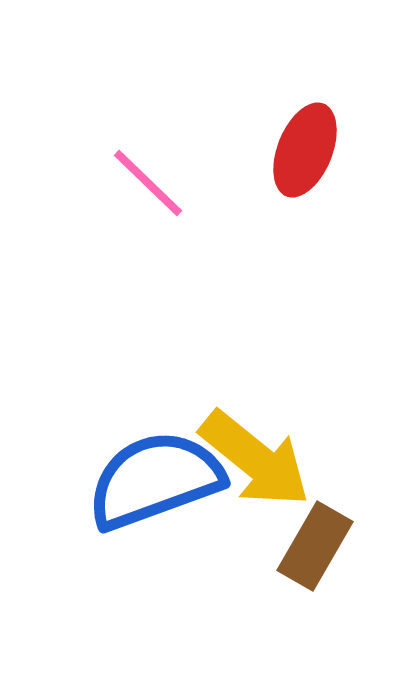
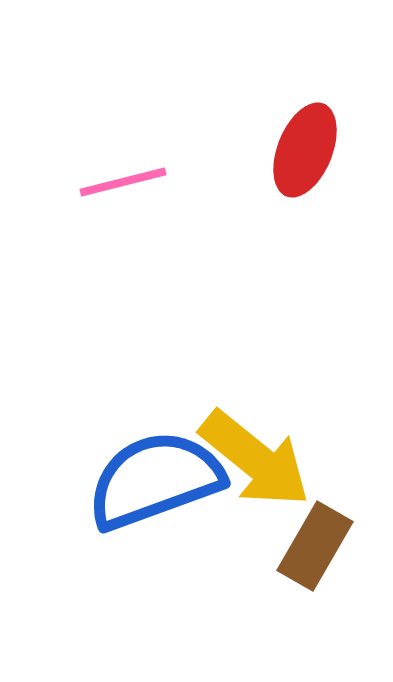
pink line: moved 25 px left, 1 px up; rotated 58 degrees counterclockwise
